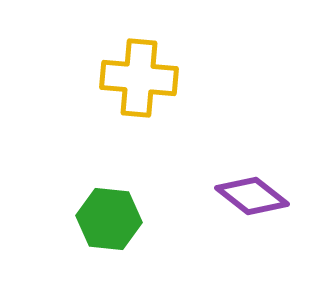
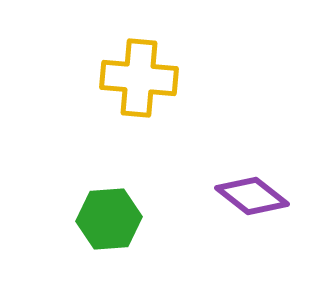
green hexagon: rotated 10 degrees counterclockwise
